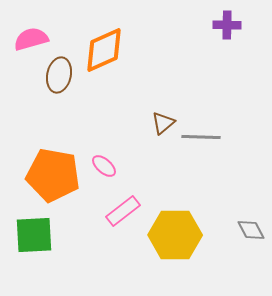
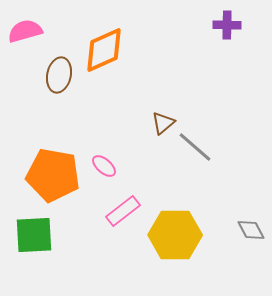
pink semicircle: moved 6 px left, 8 px up
gray line: moved 6 px left, 10 px down; rotated 39 degrees clockwise
